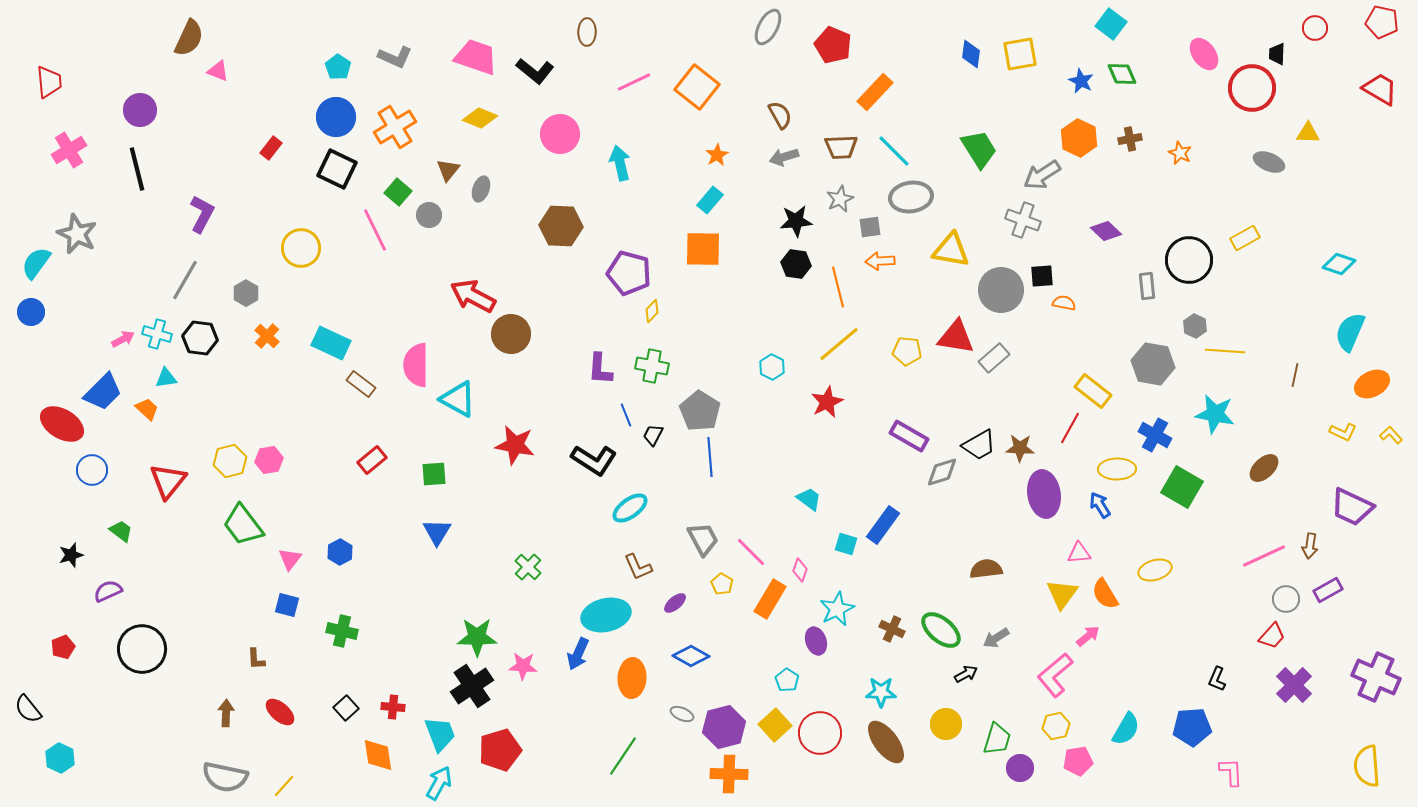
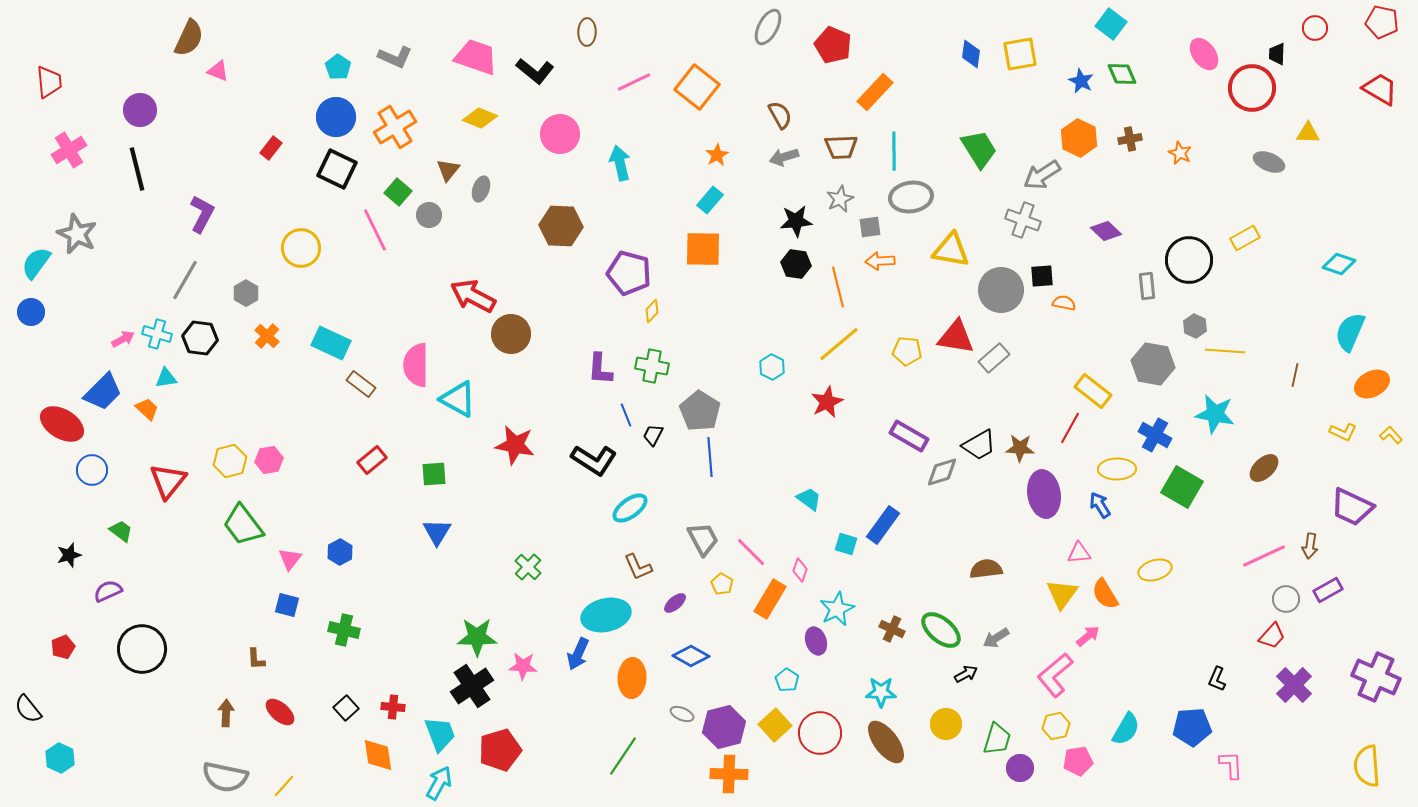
cyan line at (894, 151): rotated 45 degrees clockwise
black star at (71, 555): moved 2 px left
green cross at (342, 631): moved 2 px right, 1 px up
pink L-shape at (1231, 772): moved 7 px up
